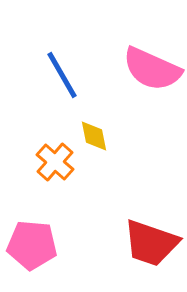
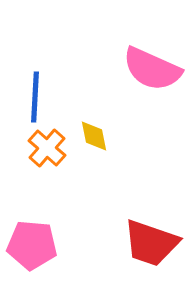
blue line: moved 27 px left, 22 px down; rotated 33 degrees clockwise
orange cross: moved 8 px left, 14 px up
